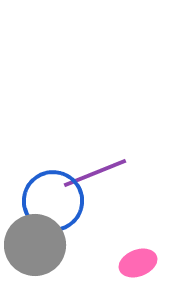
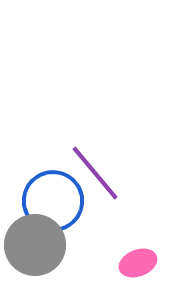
purple line: rotated 72 degrees clockwise
